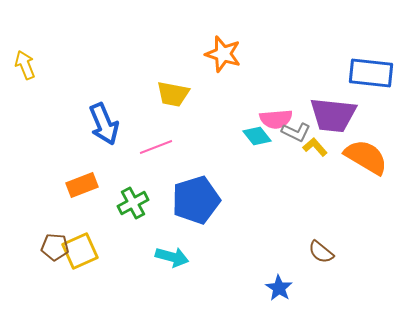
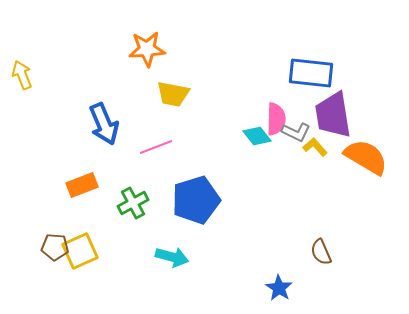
orange star: moved 76 px left, 5 px up; rotated 21 degrees counterclockwise
yellow arrow: moved 3 px left, 10 px down
blue rectangle: moved 60 px left
purple trapezoid: rotated 75 degrees clockwise
pink semicircle: rotated 84 degrees counterclockwise
brown semicircle: rotated 28 degrees clockwise
